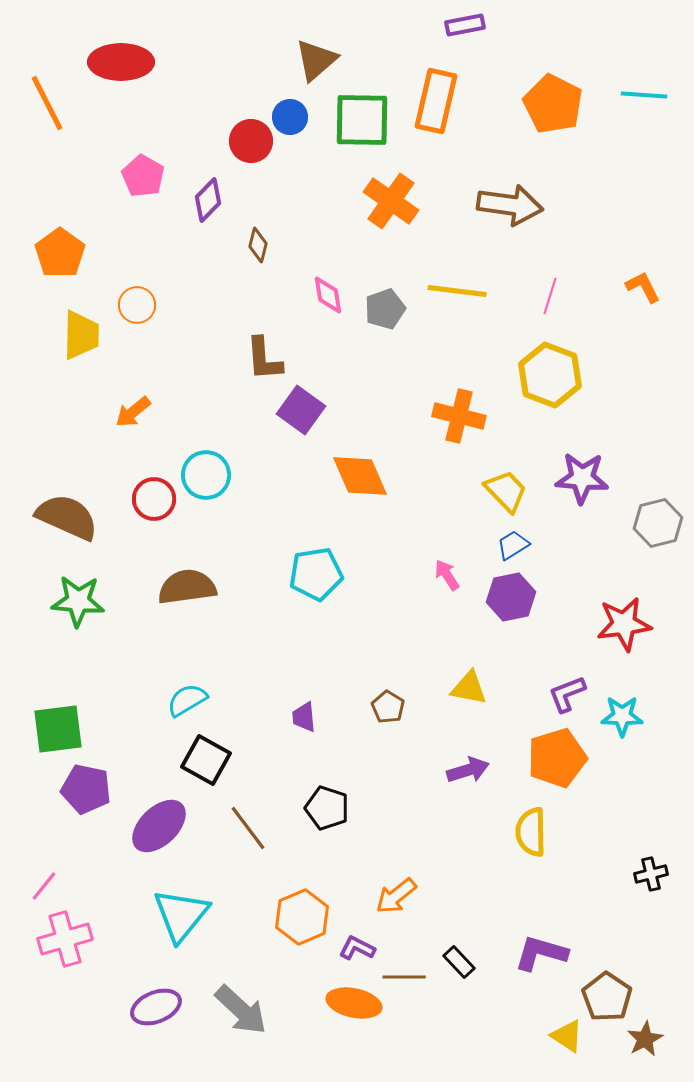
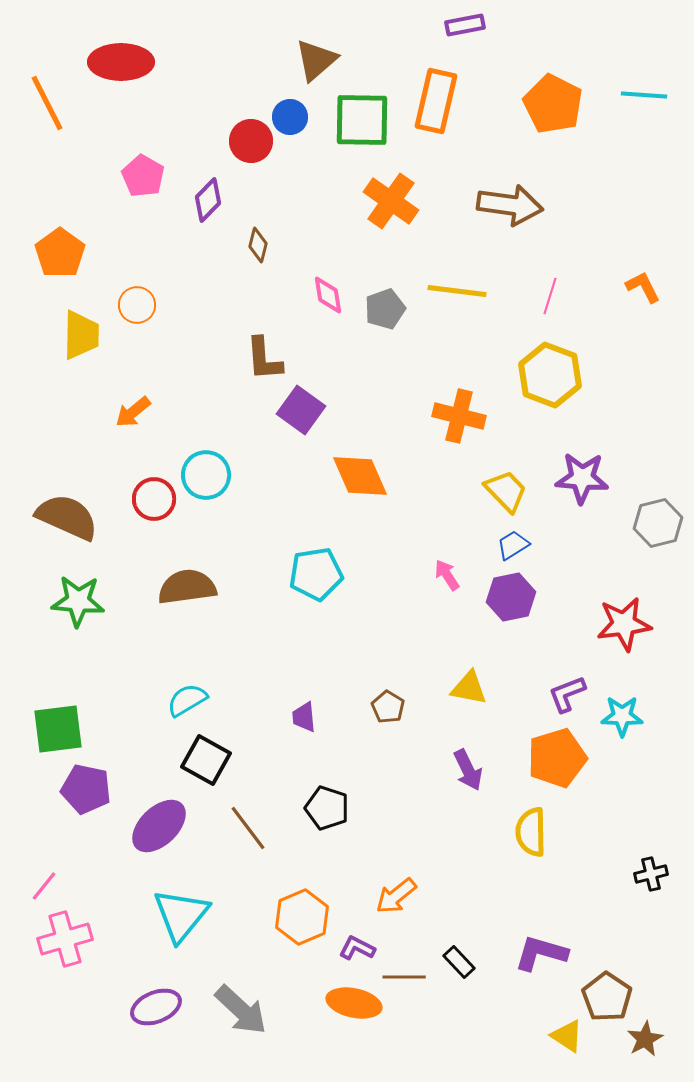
purple arrow at (468, 770): rotated 81 degrees clockwise
